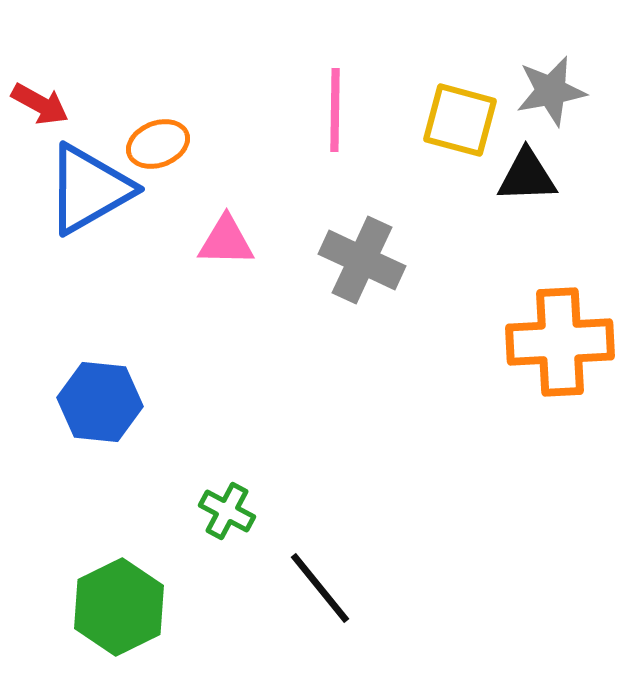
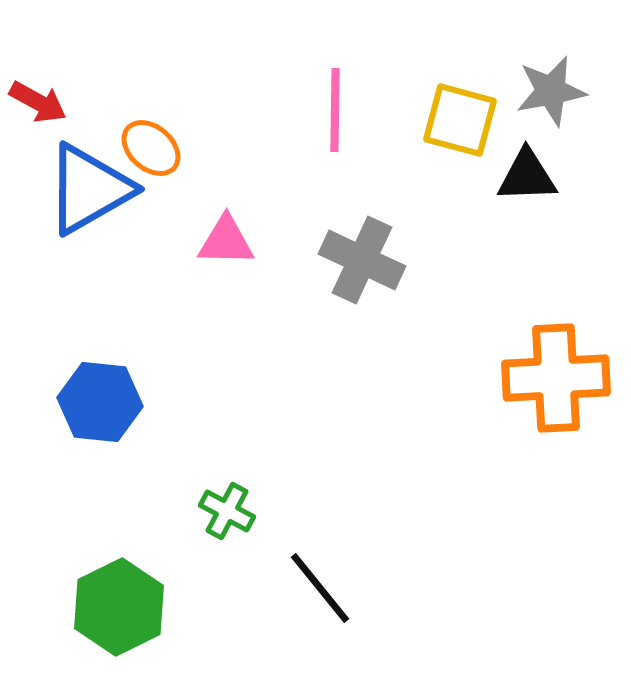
red arrow: moved 2 px left, 2 px up
orange ellipse: moved 7 px left, 4 px down; rotated 62 degrees clockwise
orange cross: moved 4 px left, 36 px down
